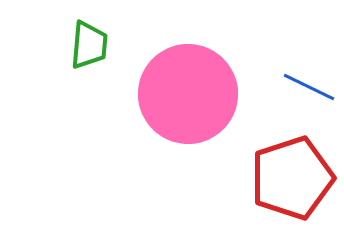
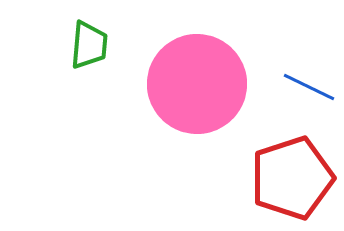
pink circle: moved 9 px right, 10 px up
